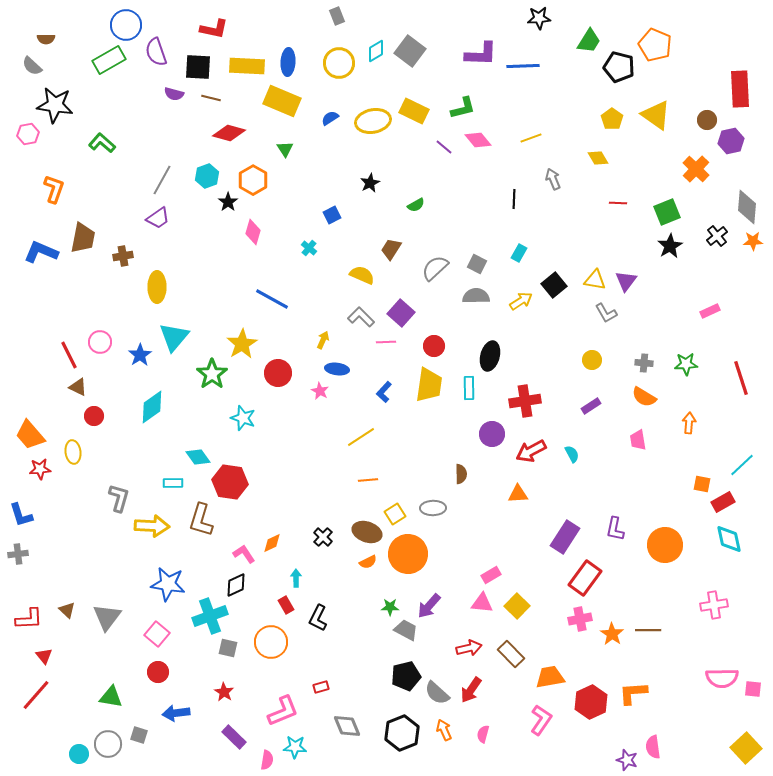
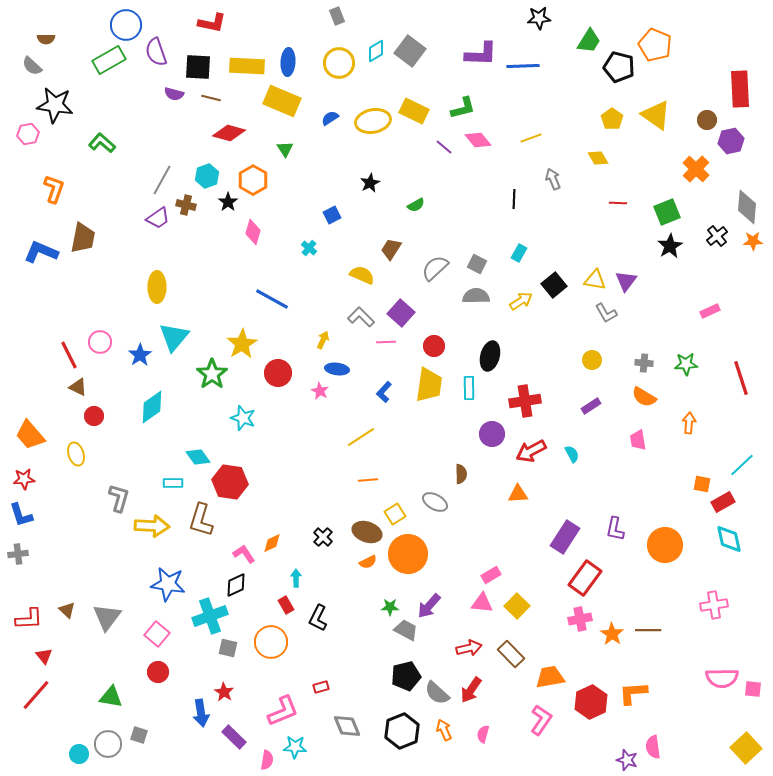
red L-shape at (214, 29): moved 2 px left, 6 px up
brown cross at (123, 256): moved 63 px right, 51 px up; rotated 24 degrees clockwise
yellow ellipse at (73, 452): moved 3 px right, 2 px down; rotated 10 degrees counterclockwise
red star at (40, 469): moved 16 px left, 10 px down
gray ellipse at (433, 508): moved 2 px right, 6 px up; rotated 30 degrees clockwise
blue arrow at (176, 713): moved 25 px right; rotated 92 degrees counterclockwise
black hexagon at (402, 733): moved 2 px up
